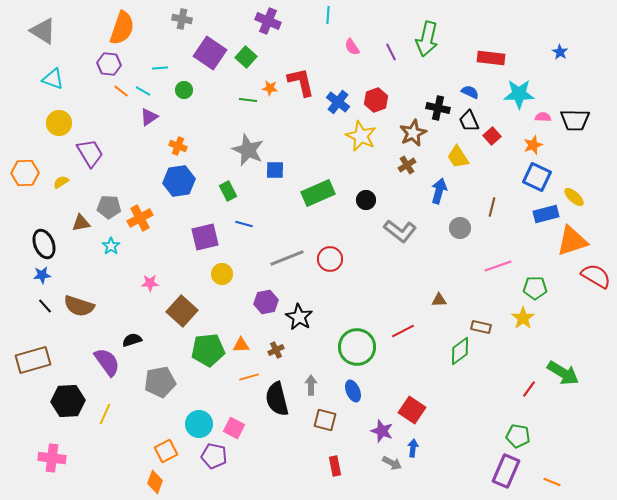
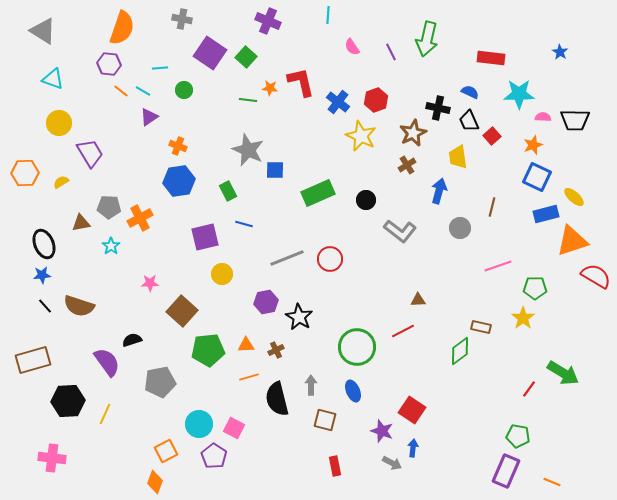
yellow trapezoid at (458, 157): rotated 25 degrees clockwise
brown triangle at (439, 300): moved 21 px left
orange triangle at (241, 345): moved 5 px right
purple pentagon at (214, 456): rotated 20 degrees clockwise
